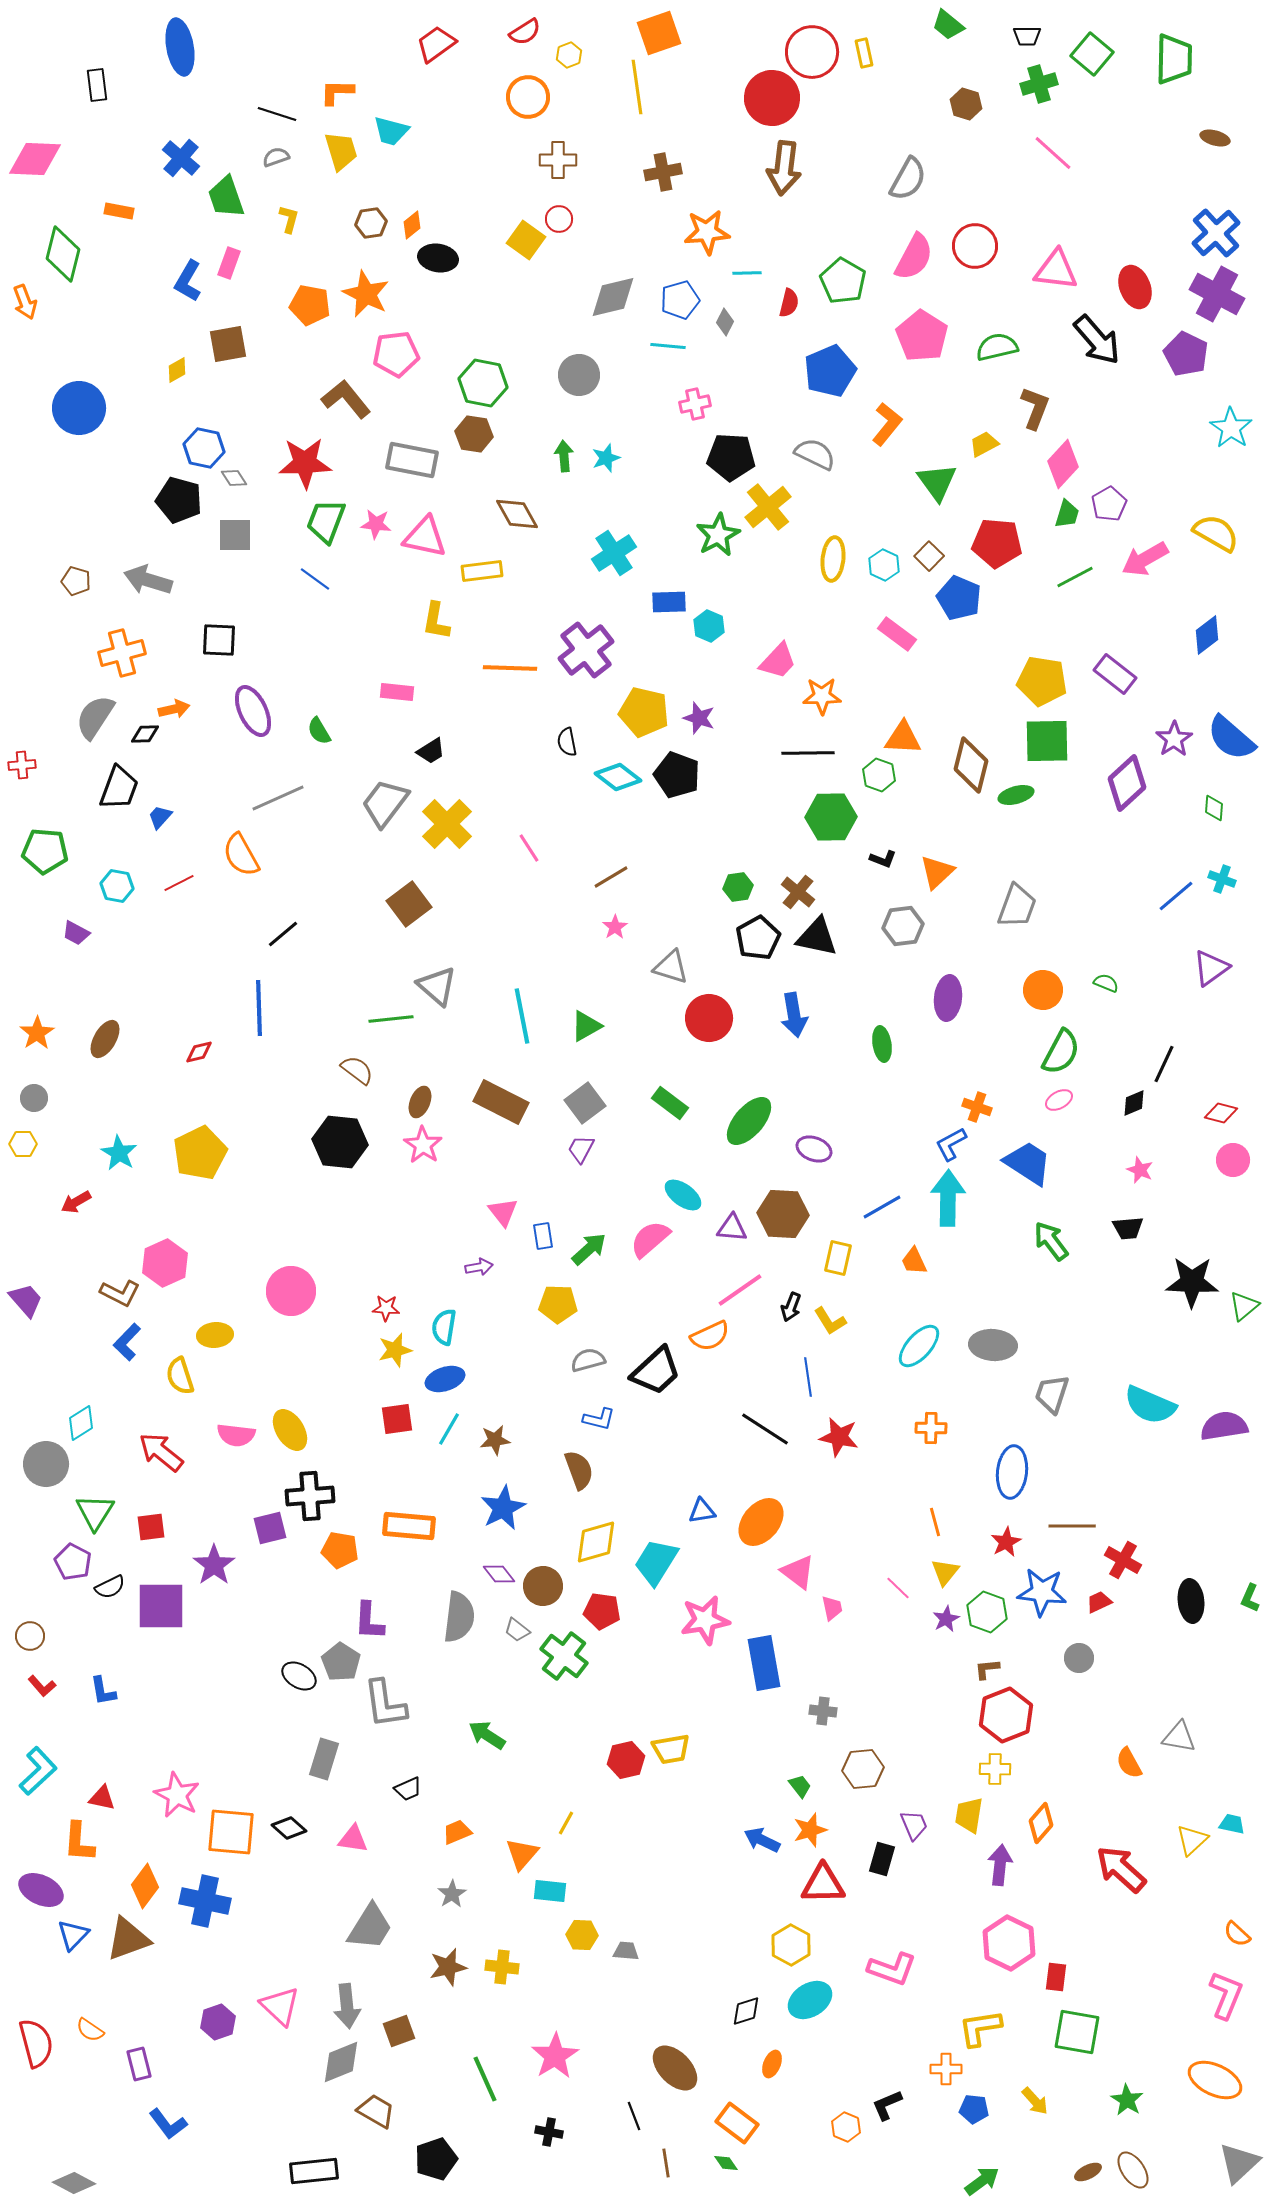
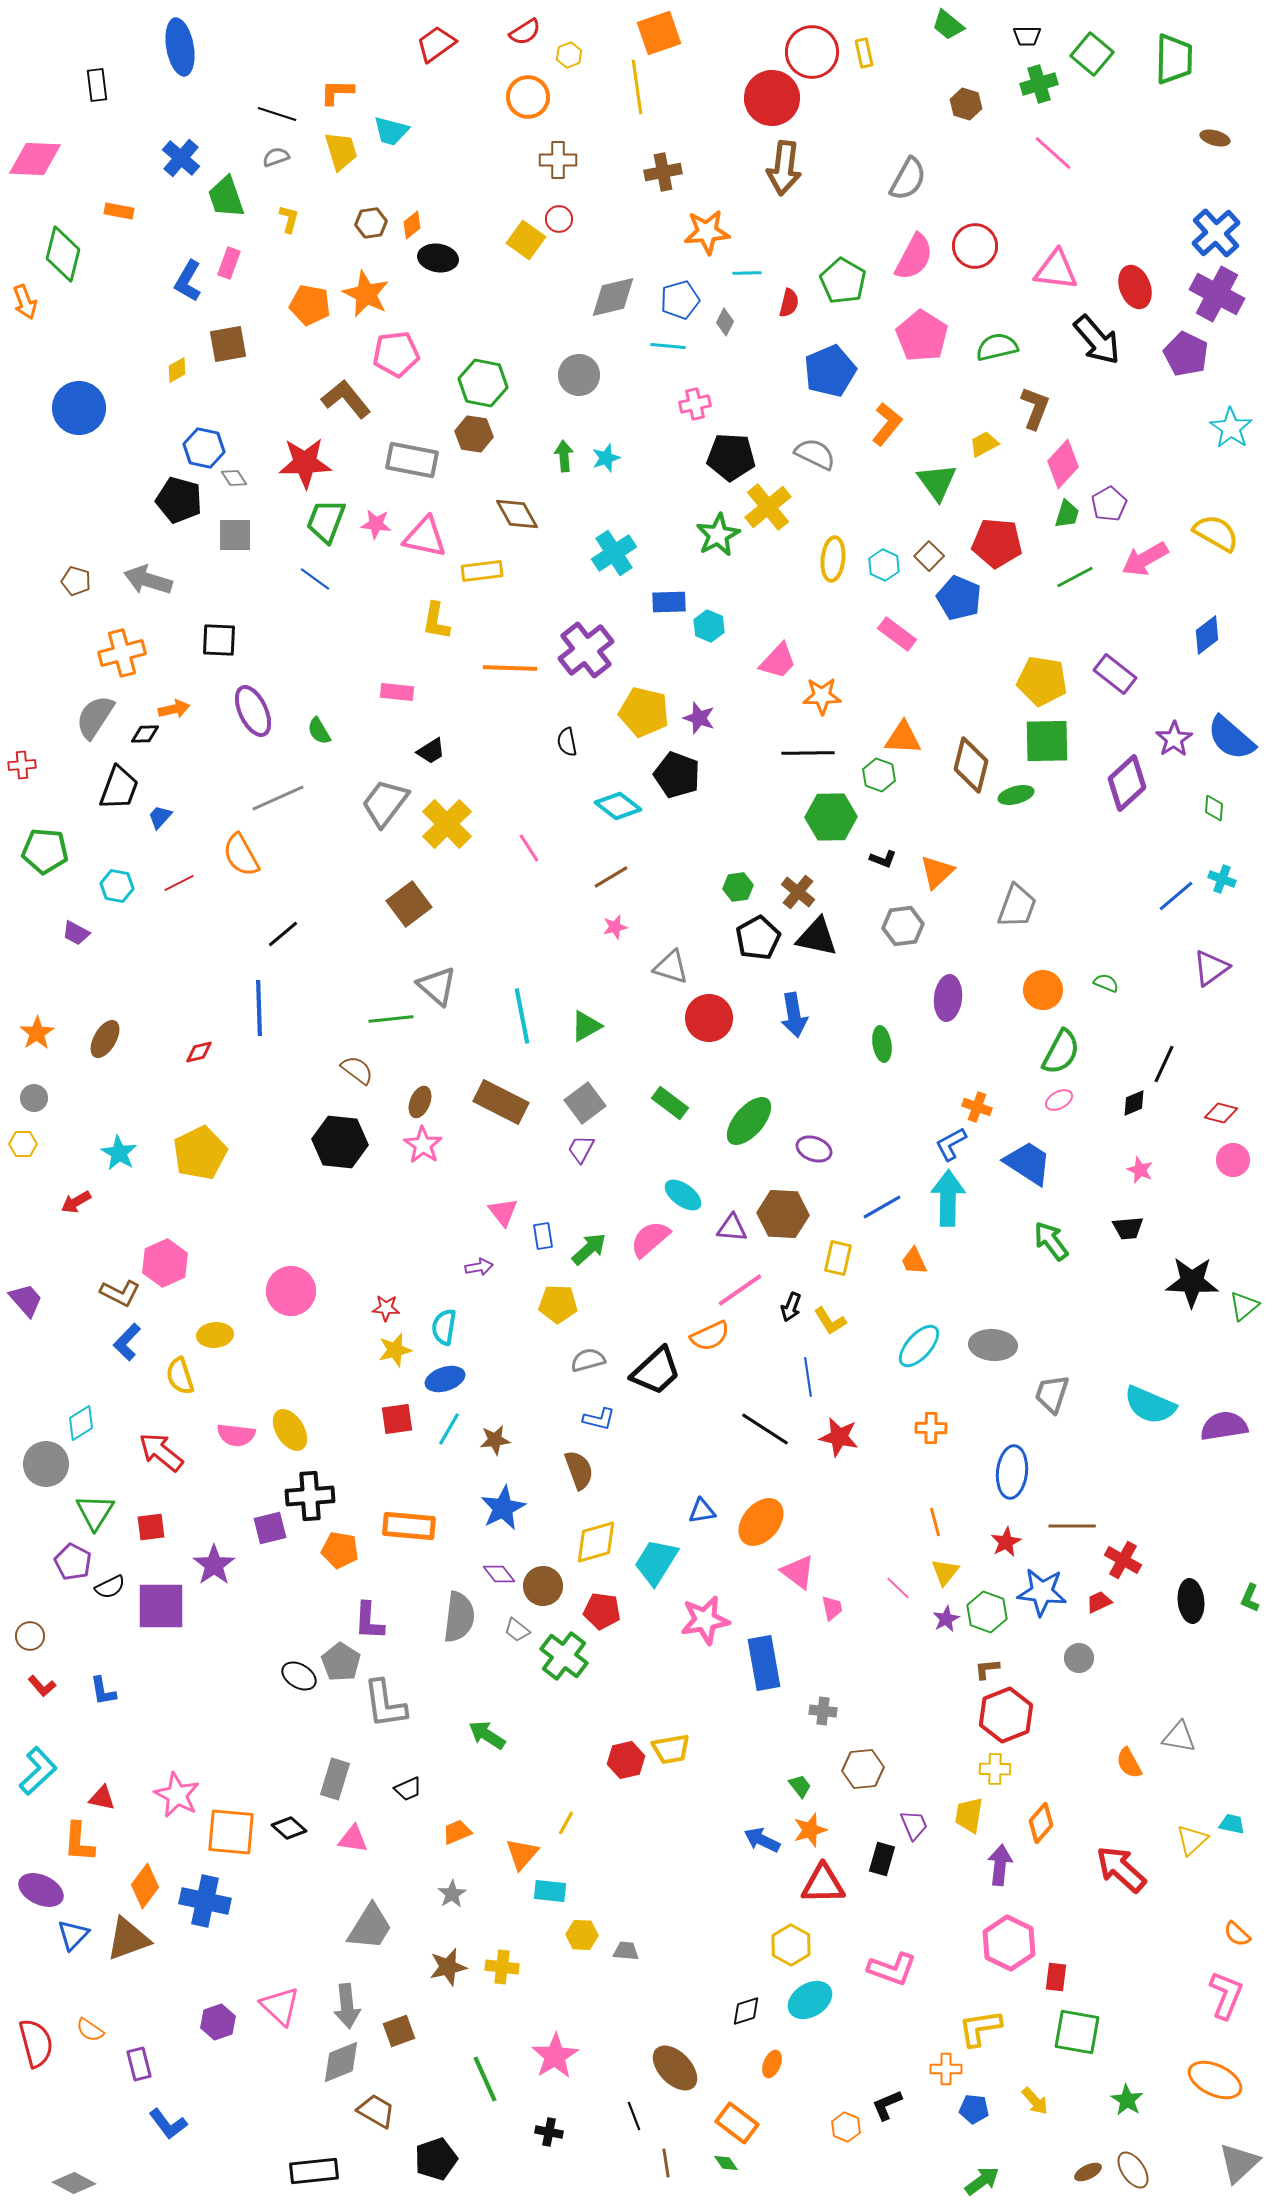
cyan diamond at (618, 777): moved 29 px down
pink star at (615, 927): rotated 20 degrees clockwise
gray rectangle at (324, 1759): moved 11 px right, 20 px down
